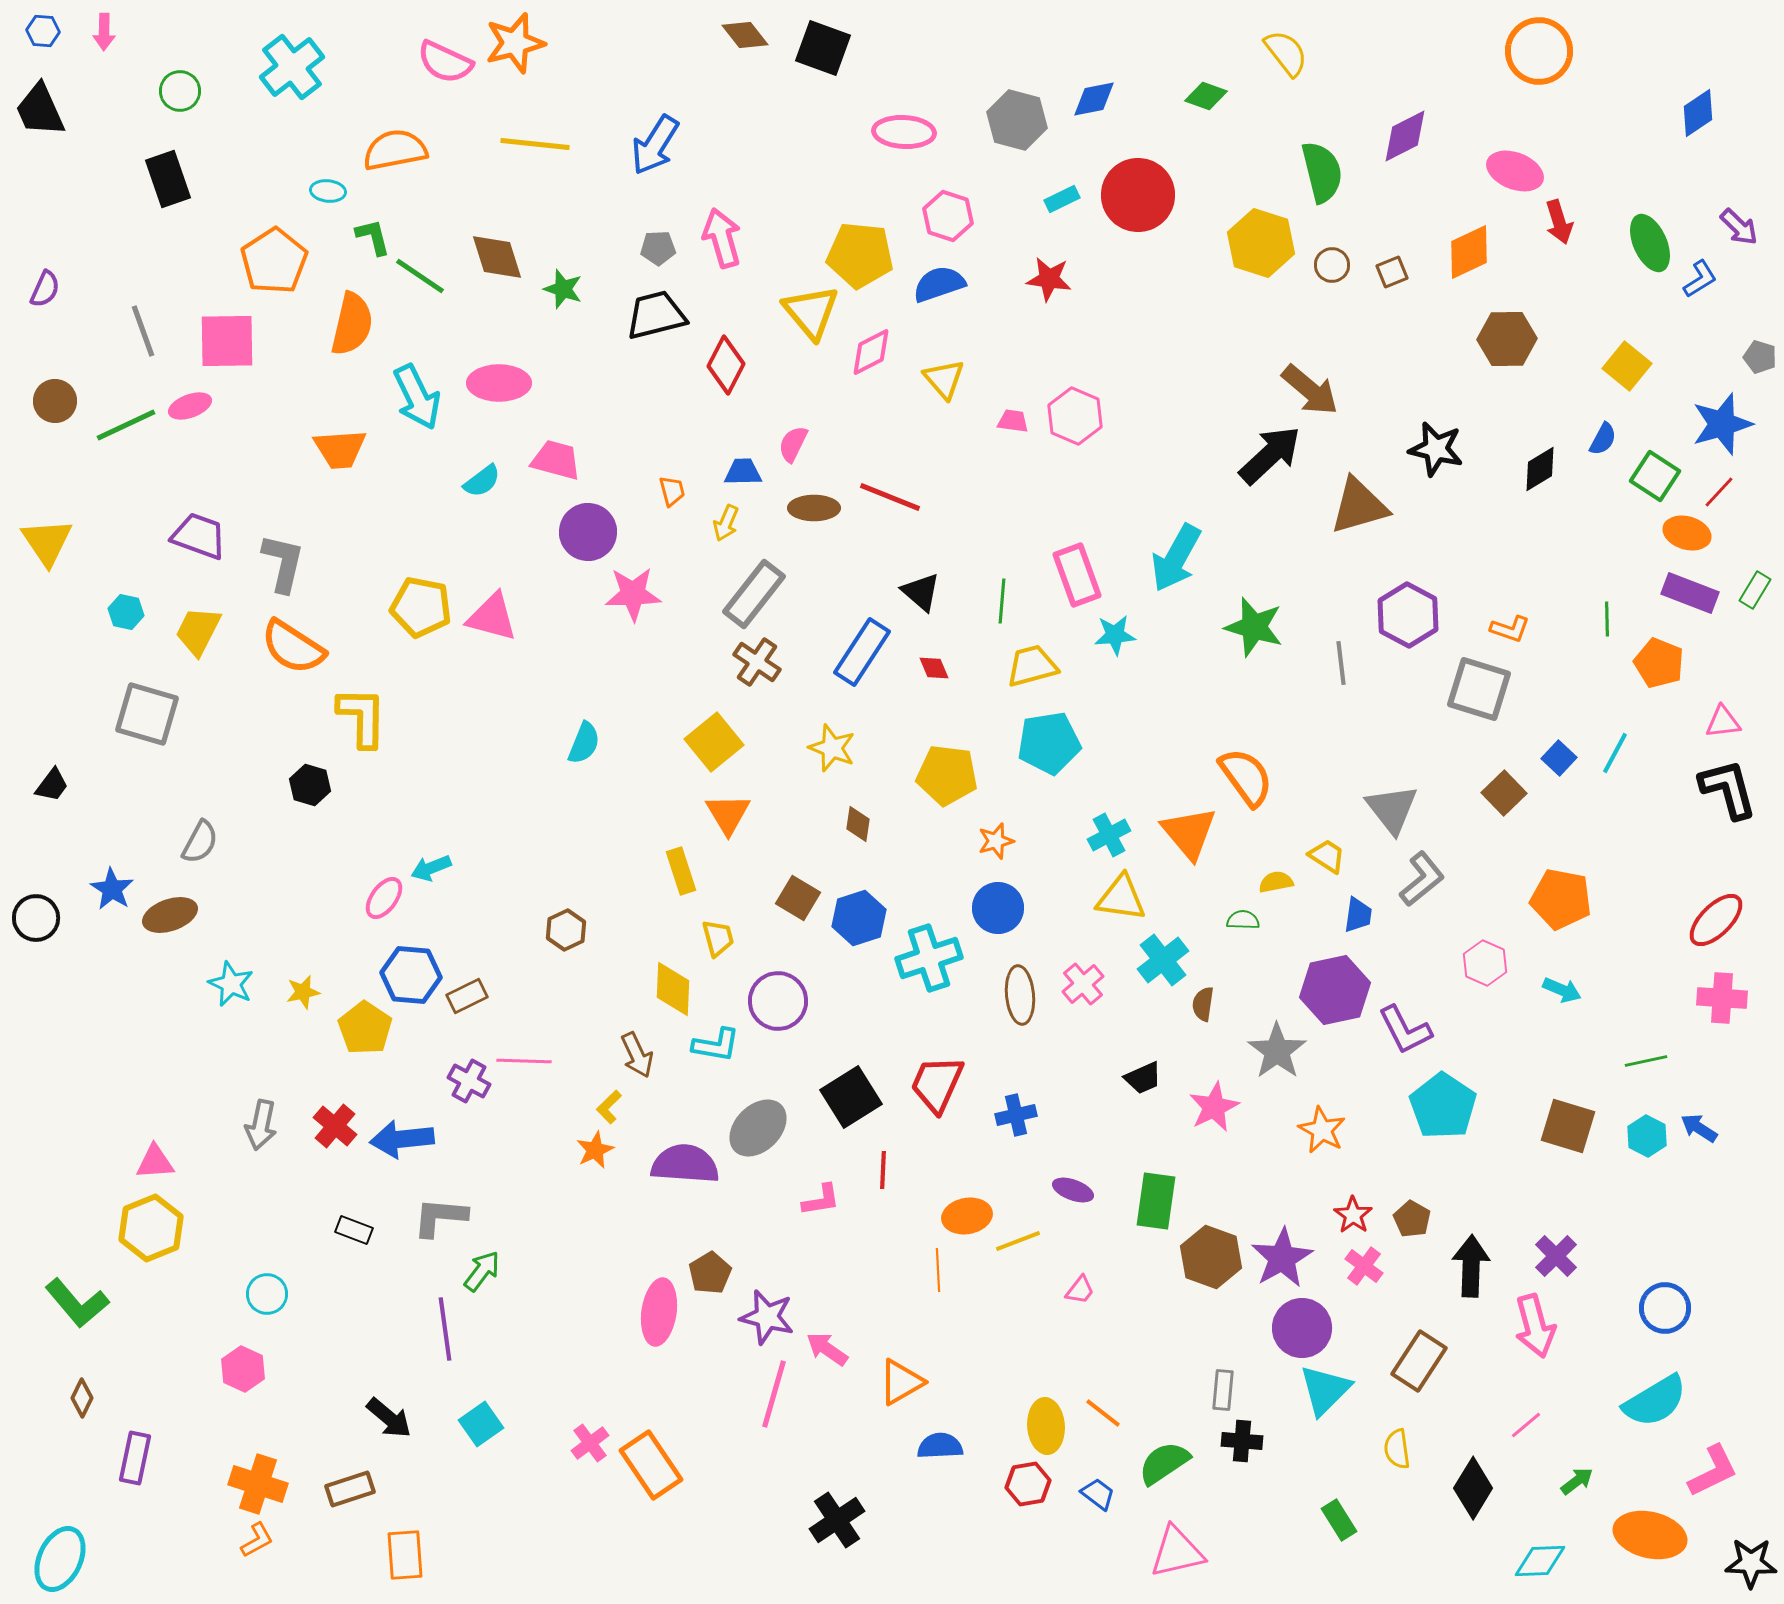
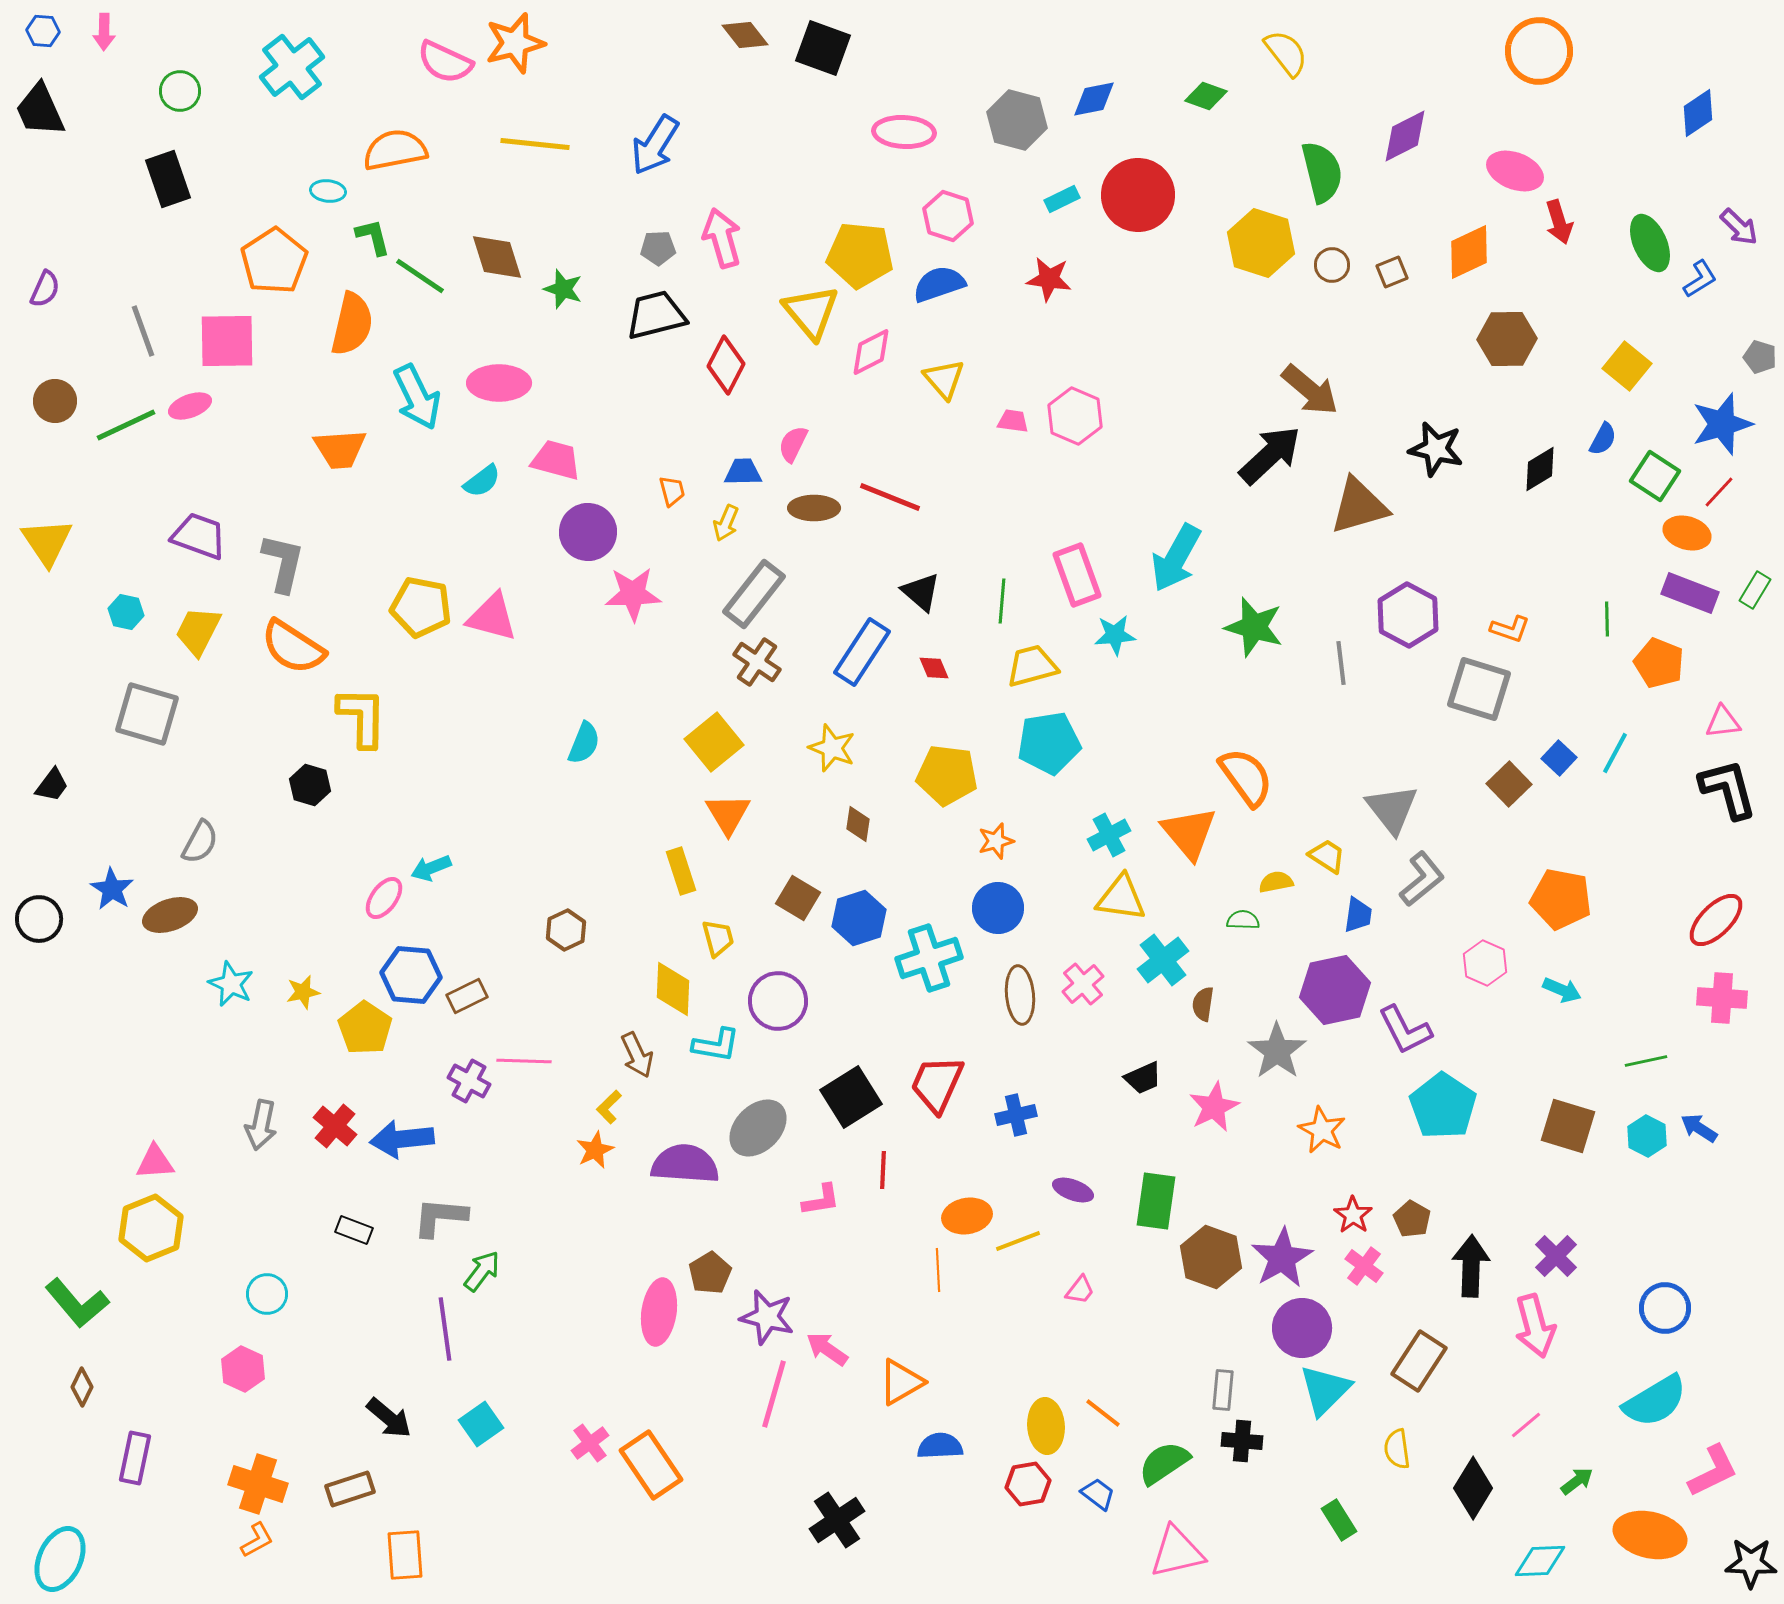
brown square at (1504, 793): moved 5 px right, 9 px up
black circle at (36, 918): moved 3 px right, 1 px down
brown diamond at (82, 1398): moved 11 px up
